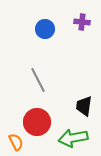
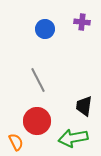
red circle: moved 1 px up
